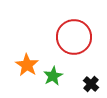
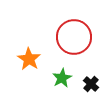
orange star: moved 2 px right, 6 px up
green star: moved 9 px right, 2 px down
